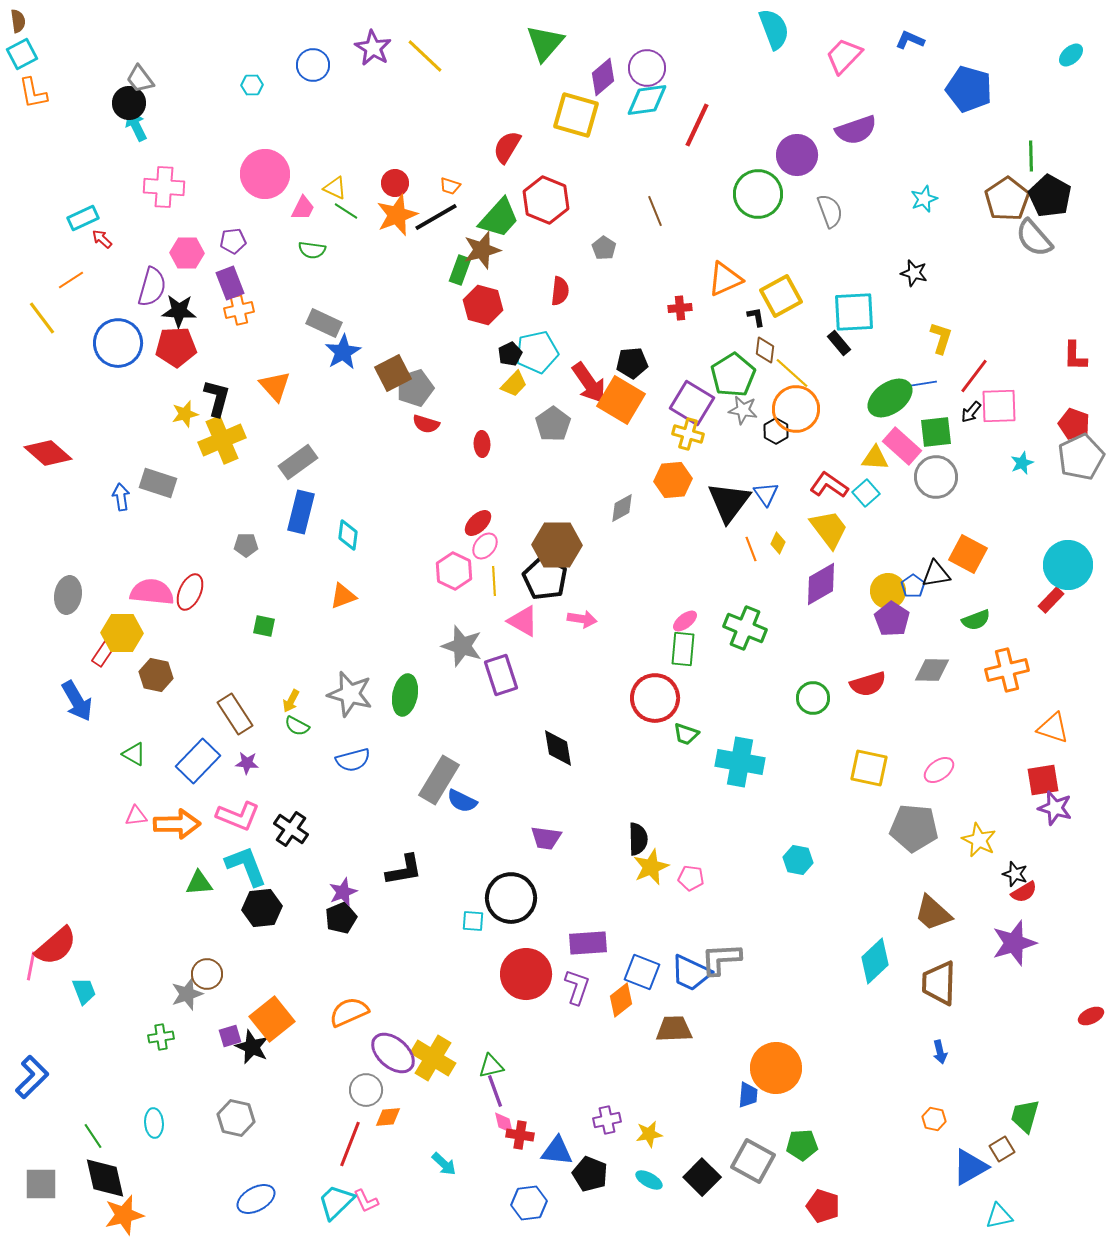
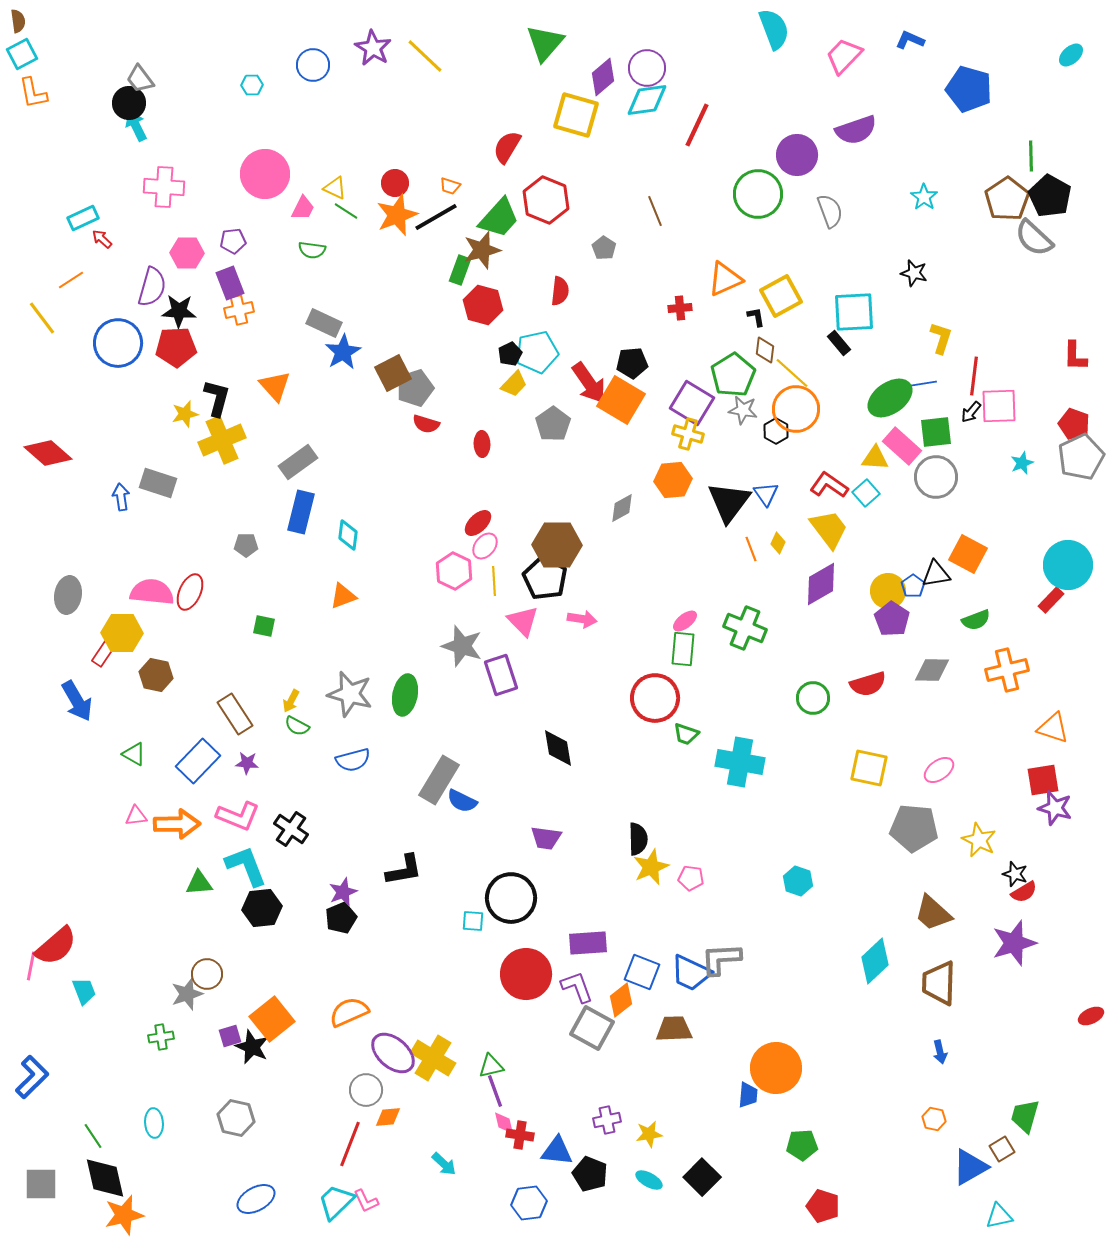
cyan star at (924, 199): moved 2 px up; rotated 16 degrees counterclockwise
gray semicircle at (1034, 238): rotated 6 degrees counterclockwise
red line at (974, 376): rotated 30 degrees counterclockwise
pink triangle at (523, 621): rotated 16 degrees clockwise
cyan hexagon at (798, 860): moved 21 px down; rotated 8 degrees clockwise
purple L-shape at (577, 987): rotated 39 degrees counterclockwise
gray square at (753, 1161): moved 161 px left, 133 px up
